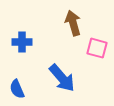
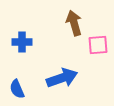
brown arrow: moved 1 px right
pink square: moved 1 px right, 3 px up; rotated 20 degrees counterclockwise
blue arrow: rotated 68 degrees counterclockwise
